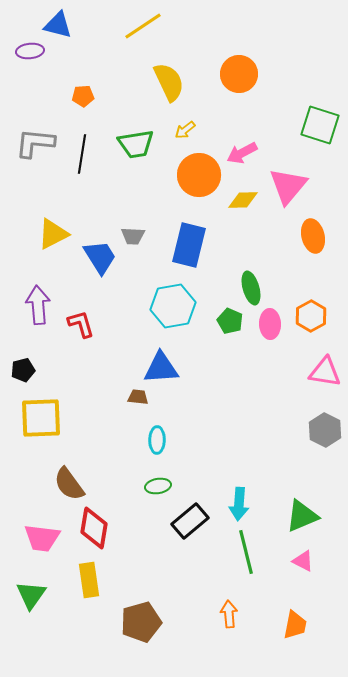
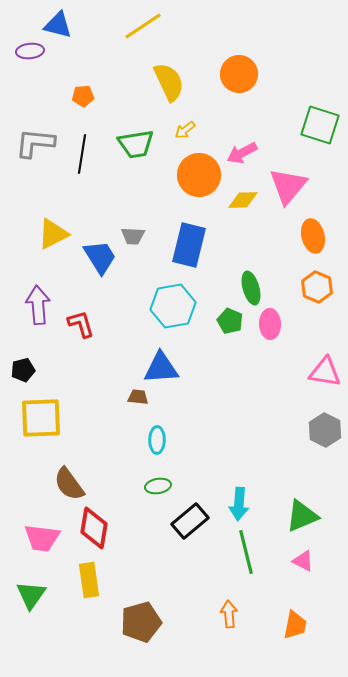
orange hexagon at (311, 316): moved 6 px right, 29 px up; rotated 8 degrees counterclockwise
